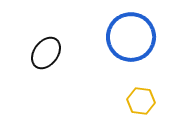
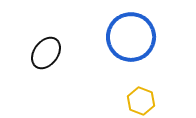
yellow hexagon: rotated 12 degrees clockwise
